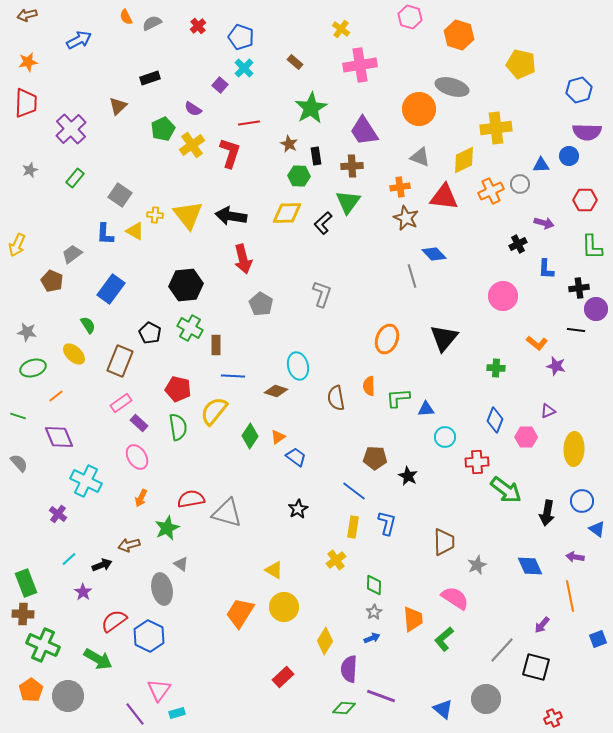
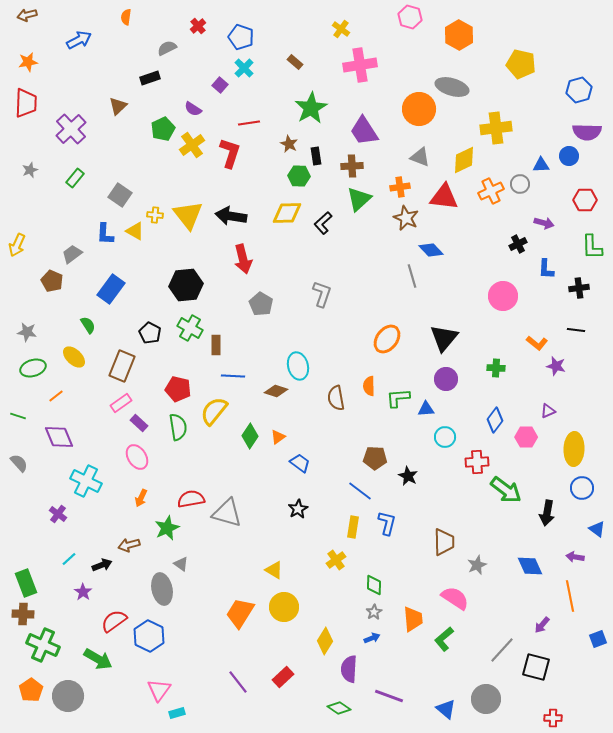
orange semicircle at (126, 17): rotated 35 degrees clockwise
gray semicircle at (152, 23): moved 15 px right, 25 px down
orange hexagon at (459, 35): rotated 12 degrees clockwise
green triangle at (348, 202): moved 11 px right, 3 px up; rotated 12 degrees clockwise
blue diamond at (434, 254): moved 3 px left, 4 px up
purple circle at (596, 309): moved 150 px left, 70 px down
orange ellipse at (387, 339): rotated 16 degrees clockwise
yellow ellipse at (74, 354): moved 3 px down
brown rectangle at (120, 361): moved 2 px right, 5 px down
blue diamond at (495, 420): rotated 15 degrees clockwise
blue trapezoid at (296, 457): moved 4 px right, 6 px down
blue line at (354, 491): moved 6 px right
blue circle at (582, 501): moved 13 px up
purple line at (381, 696): moved 8 px right
green diamond at (344, 708): moved 5 px left; rotated 30 degrees clockwise
blue triangle at (443, 709): moved 3 px right
purple line at (135, 714): moved 103 px right, 32 px up
red cross at (553, 718): rotated 24 degrees clockwise
